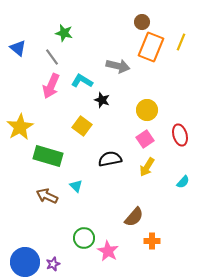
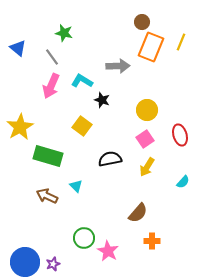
gray arrow: rotated 15 degrees counterclockwise
brown semicircle: moved 4 px right, 4 px up
